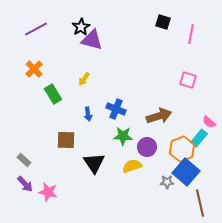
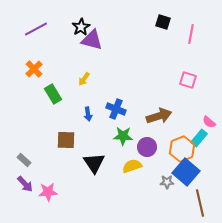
pink star: rotated 18 degrees counterclockwise
